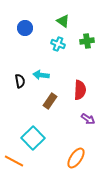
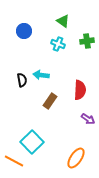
blue circle: moved 1 px left, 3 px down
black semicircle: moved 2 px right, 1 px up
cyan square: moved 1 px left, 4 px down
